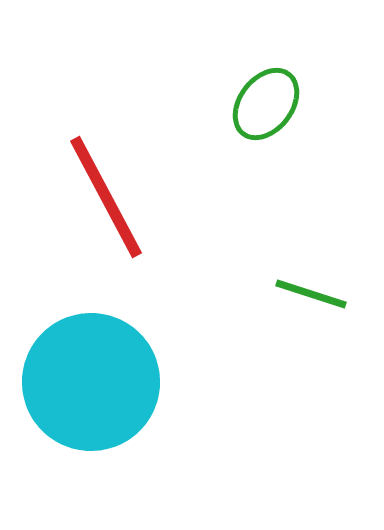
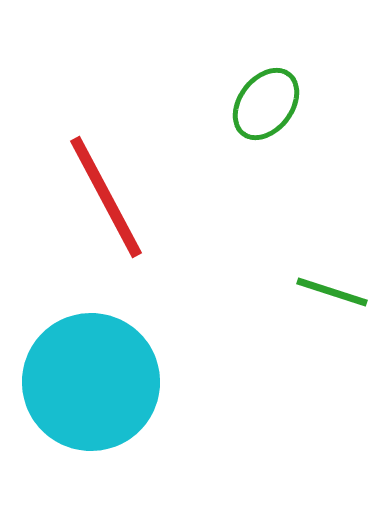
green line: moved 21 px right, 2 px up
